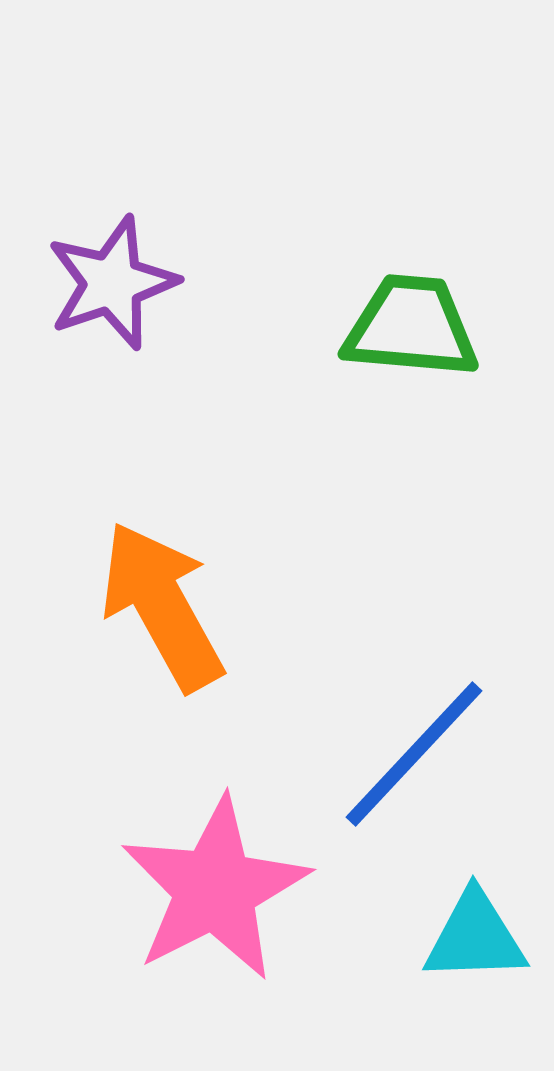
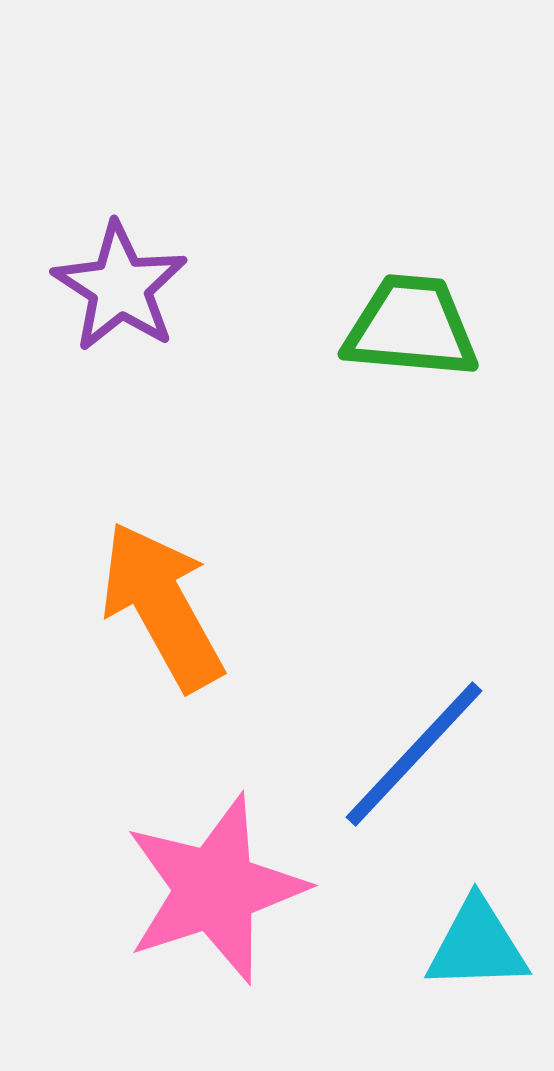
purple star: moved 8 px right, 4 px down; rotated 20 degrees counterclockwise
pink star: rotated 9 degrees clockwise
cyan triangle: moved 2 px right, 8 px down
